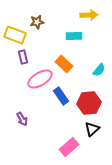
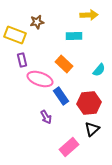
purple rectangle: moved 1 px left, 3 px down
pink ellipse: rotated 50 degrees clockwise
purple arrow: moved 24 px right, 2 px up
